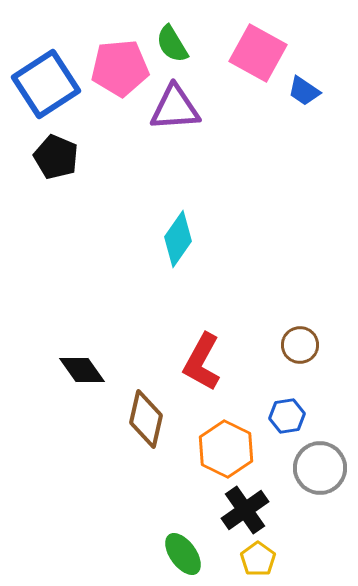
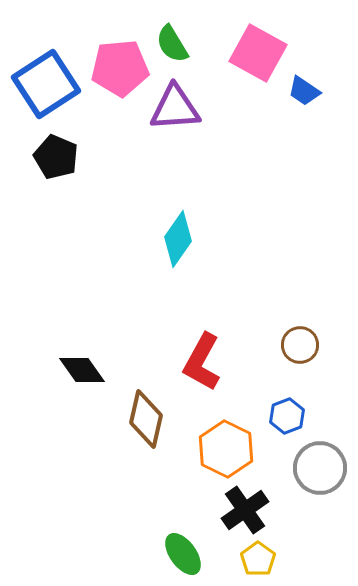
blue hexagon: rotated 12 degrees counterclockwise
